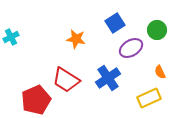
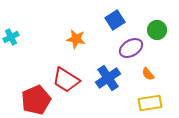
blue square: moved 3 px up
orange semicircle: moved 12 px left, 2 px down; rotated 16 degrees counterclockwise
yellow rectangle: moved 1 px right, 5 px down; rotated 15 degrees clockwise
